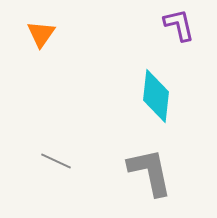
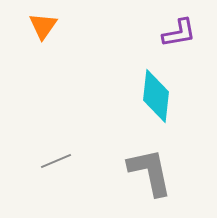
purple L-shape: moved 8 px down; rotated 93 degrees clockwise
orange triangle: moved 2 px right, 8 px up
gray line: rotated 48 degrees counterclockwise
